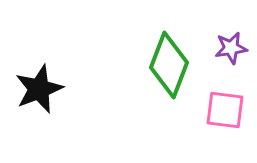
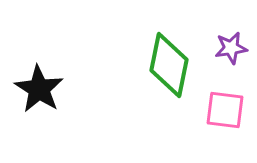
green diamond: rotated 10 degrees counterclockwise
black star: rotated 18 degrees counterclockwise
